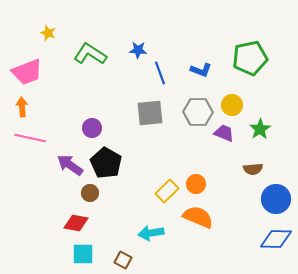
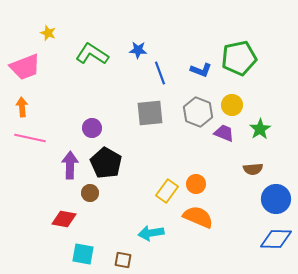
green L-shape: moved 2 px right
green pentagon: moved 11 px left
pink trapezoid: moved 2 px left, 5 px up
gray hexagon: rotated 20 degrees clockwise
purple arrow: rotated 56 degrees clockwise
yellow rectangle: rotated 10 degrees counterclockwise
red diamond: moved 12 px left, 4 px up
cyan square: rotated 10 degrees clockwise
brown square: rotated 18 degrees counterclockwise
